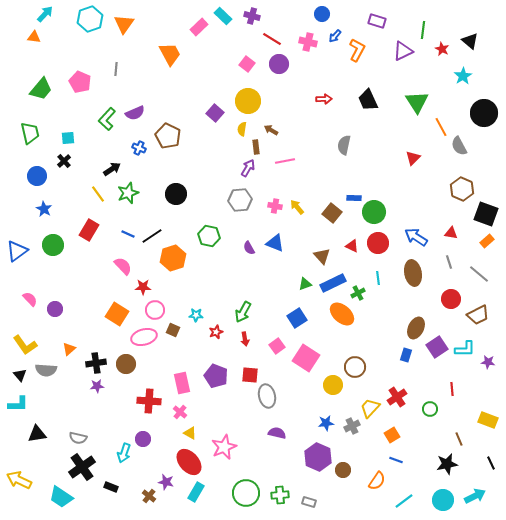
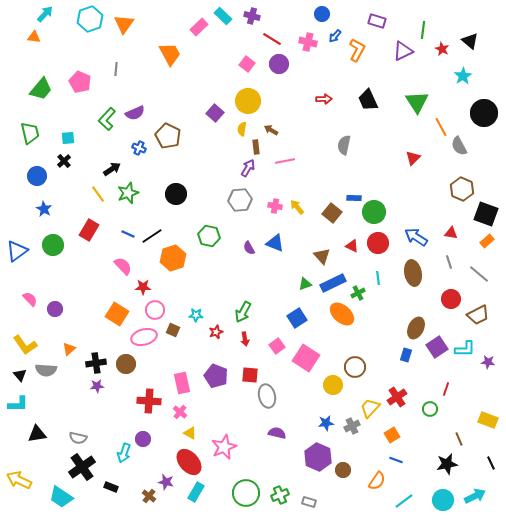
red line at (452, 389): moved 6 px left; rotated 24 degrees clockwise
green cross at (280, 495): rotated 18 degrees counterclockwise
